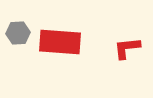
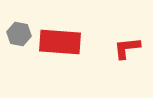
gray hexagon: moved 1 px right, 1 px down; rotated 15 degrees clockwise
